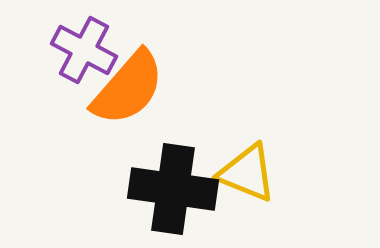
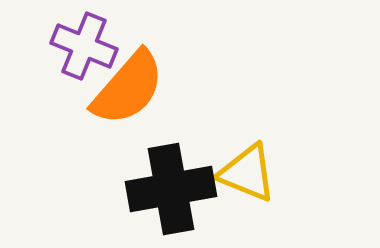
purple cross: moved 4 px up; rotated 6 degrees counterclockwise
black cross: moved 2 px left; rotated 18 degrees counterclockwise
